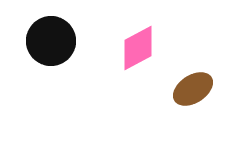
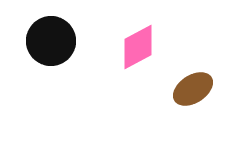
pink diamond: moved 1 px up
